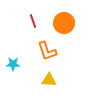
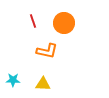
orange L-shape: rotated 60 degrees counterclockwise
cyan star: moved 16 px down
yellow triangle: moved 6 px left, 4 px down
